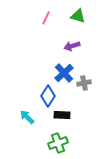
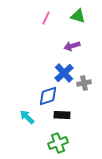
blue diamond: rotated 40 degrees clockwise
